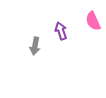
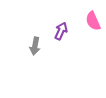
purple arrow: rotated 42 degrees clockwise
